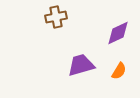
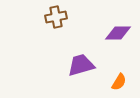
purple diamond: rotated 24 degrees clockwise
orange semicircle: moved 11 px down
